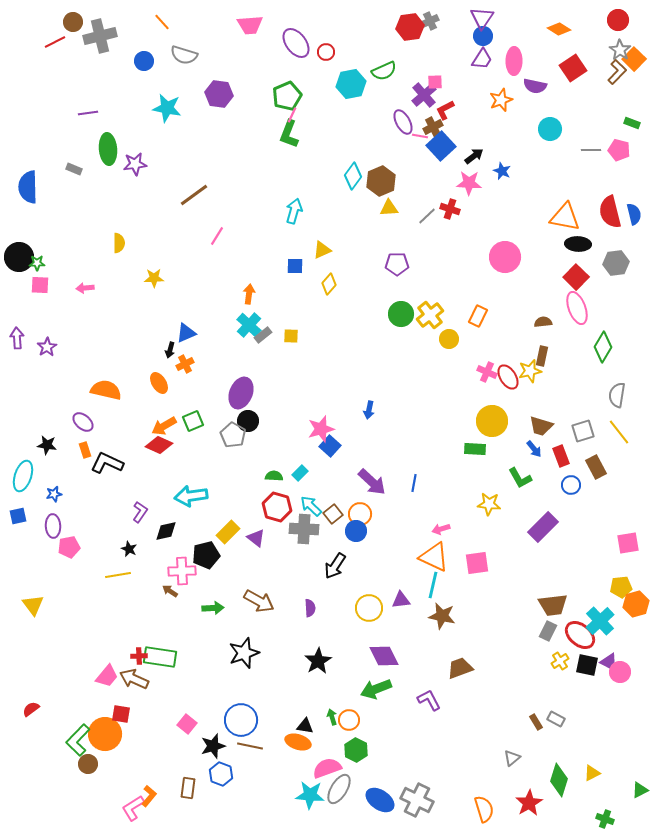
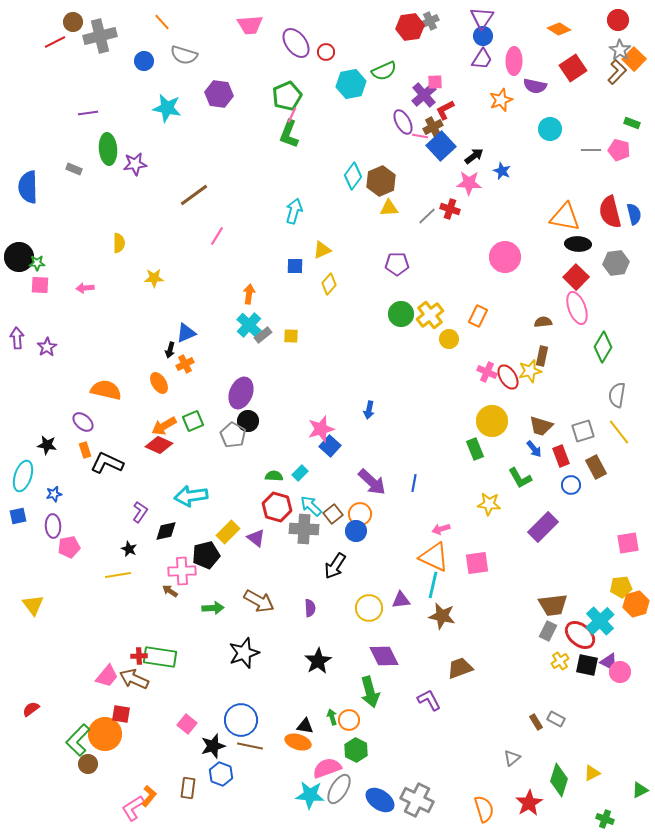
green rectangle at (475, 449): rotated 65 degrees clockwise
green arrow at (376, 689): moved 6 px left, 3 px down; rotated 84 degrees counterclockwise
